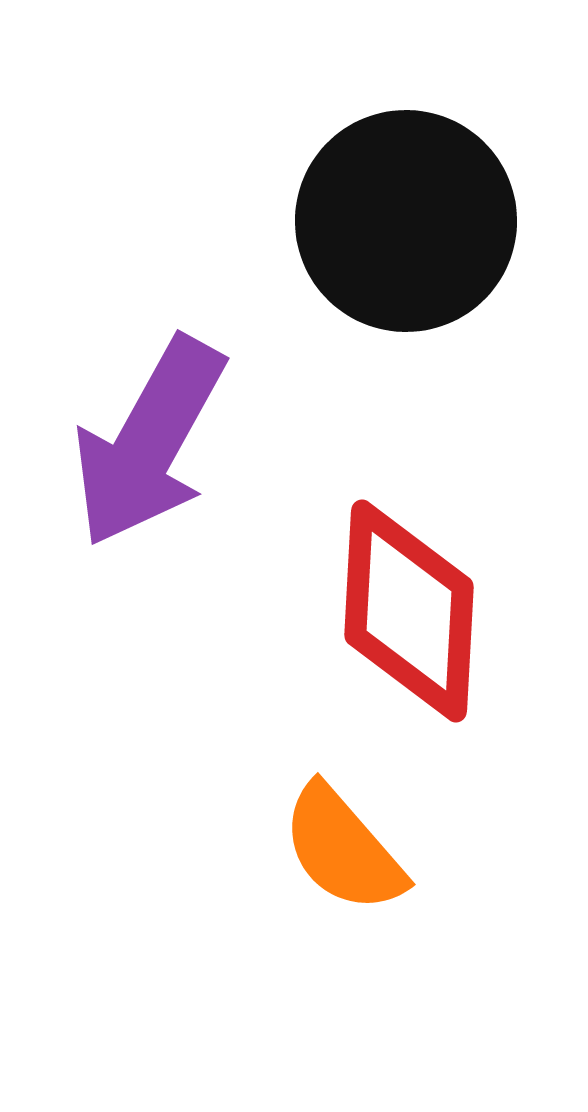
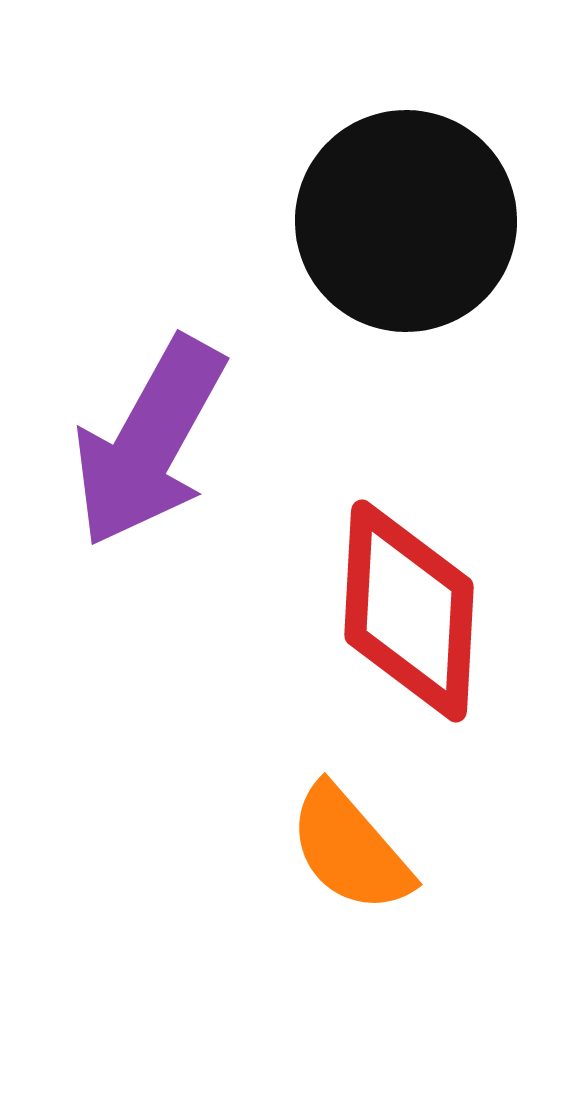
orange semicircle: moved 7 px right
